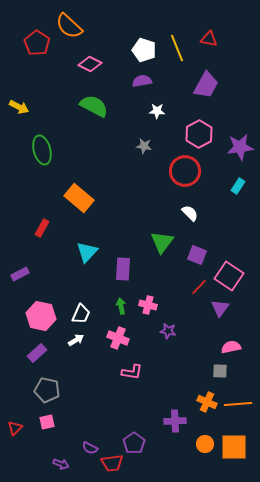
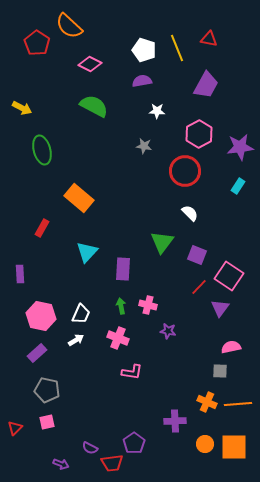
yellow arrow at (19, 107): moved 3 px right, 1 px down
purple rectangle at (20, 274): rotated 66 degrees counterclockwise
